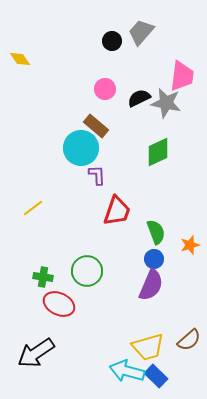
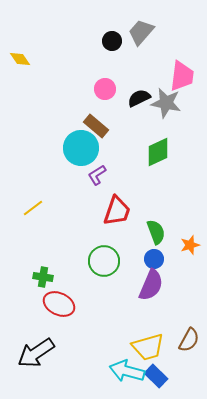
purple L-shape: rotated 120 degrees counterclockwise
green circle: moved 17 px right, 10 px up
brown semicircle: rotated 20 degrees counterclockwise
